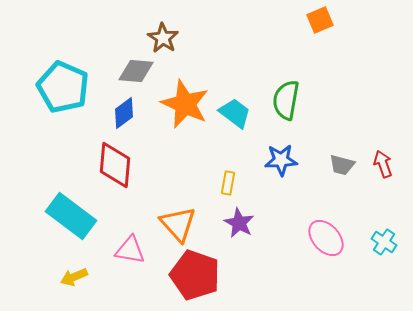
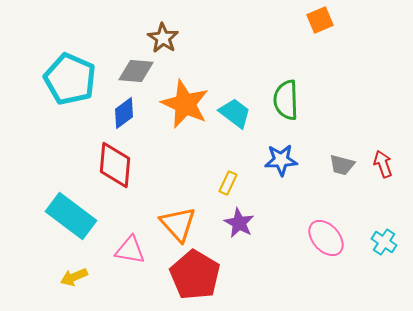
cyan pentagon: moved 7 px right, 8 px up
green semicircle: rotated 12 degrees counterclockwise
yellow rectangle: rotated 15 degrees clockwise
red pentagon: rotated 12 degrees clockwise
